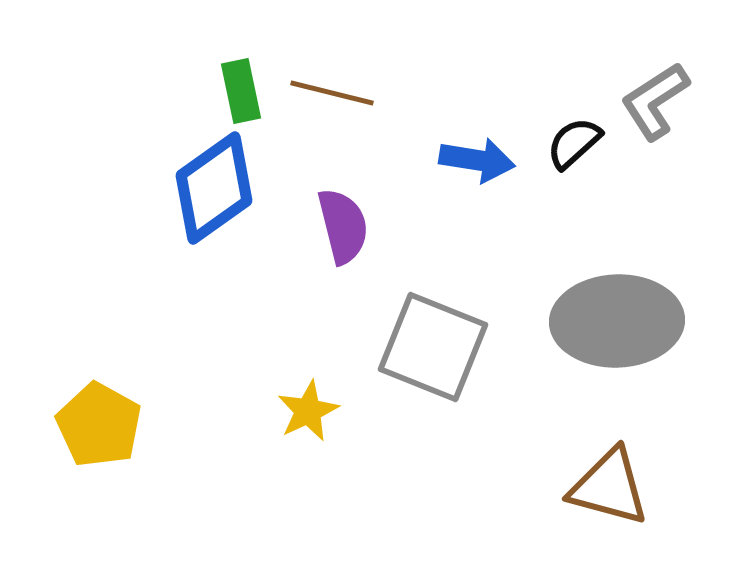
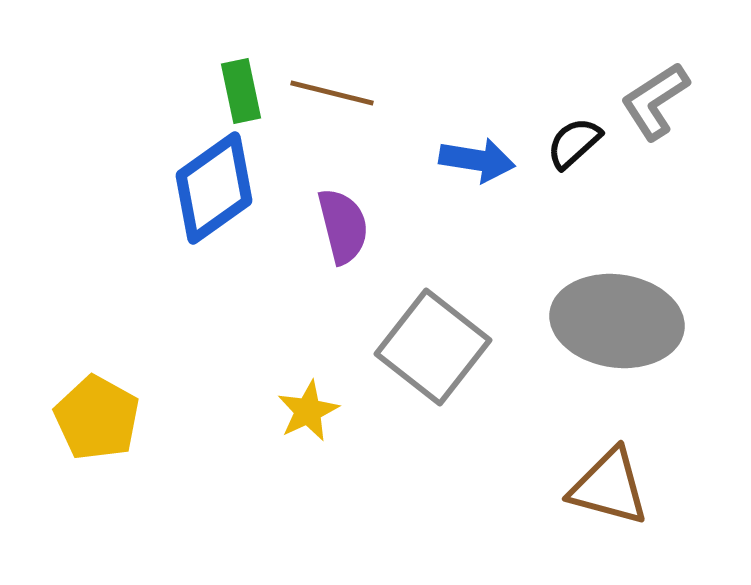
gray ellipse: rotated 10 degrees clockwise
gray square: rotated 16 degrees clockwise
yellow pentagon: moved 2 px left, 7 px up
